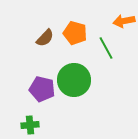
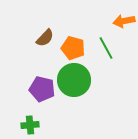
orange pentagon: moved 2 px left, 15 px down
